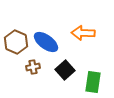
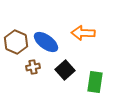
green rectangle: moved 2 px right
